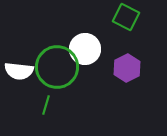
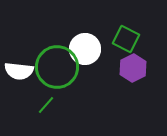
green square: moved 22 px down
purple hexagon: moved 6 px right
green line: rotated 24 degrees clockwise
